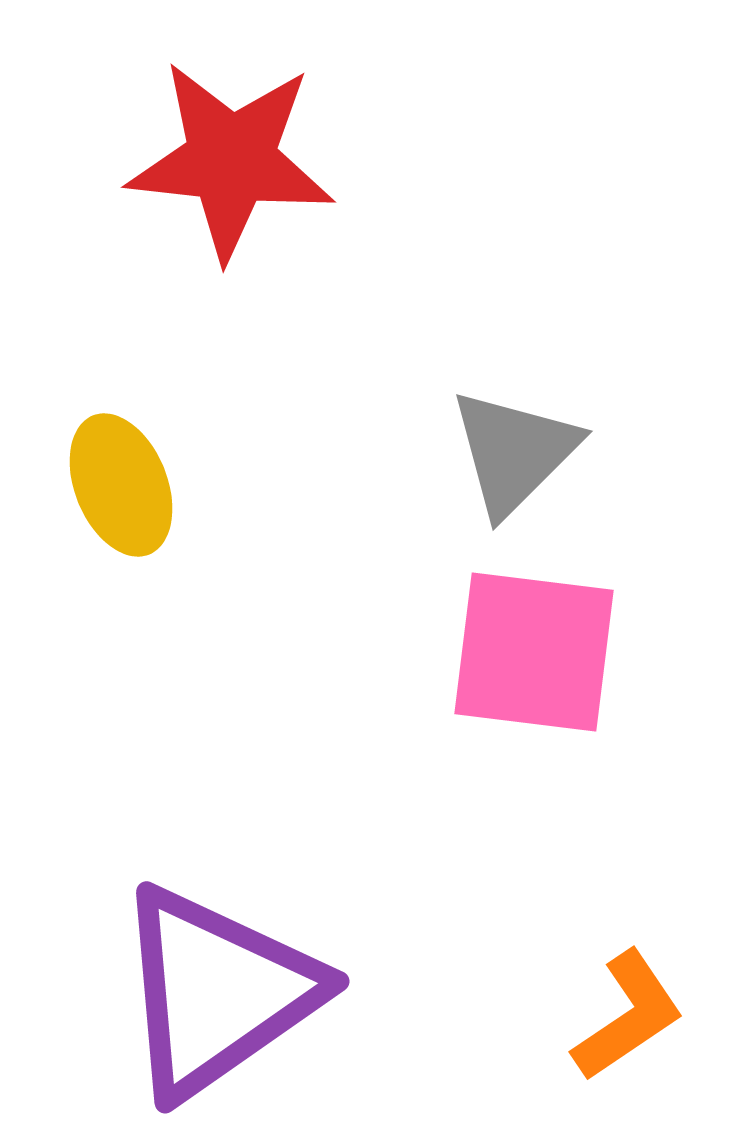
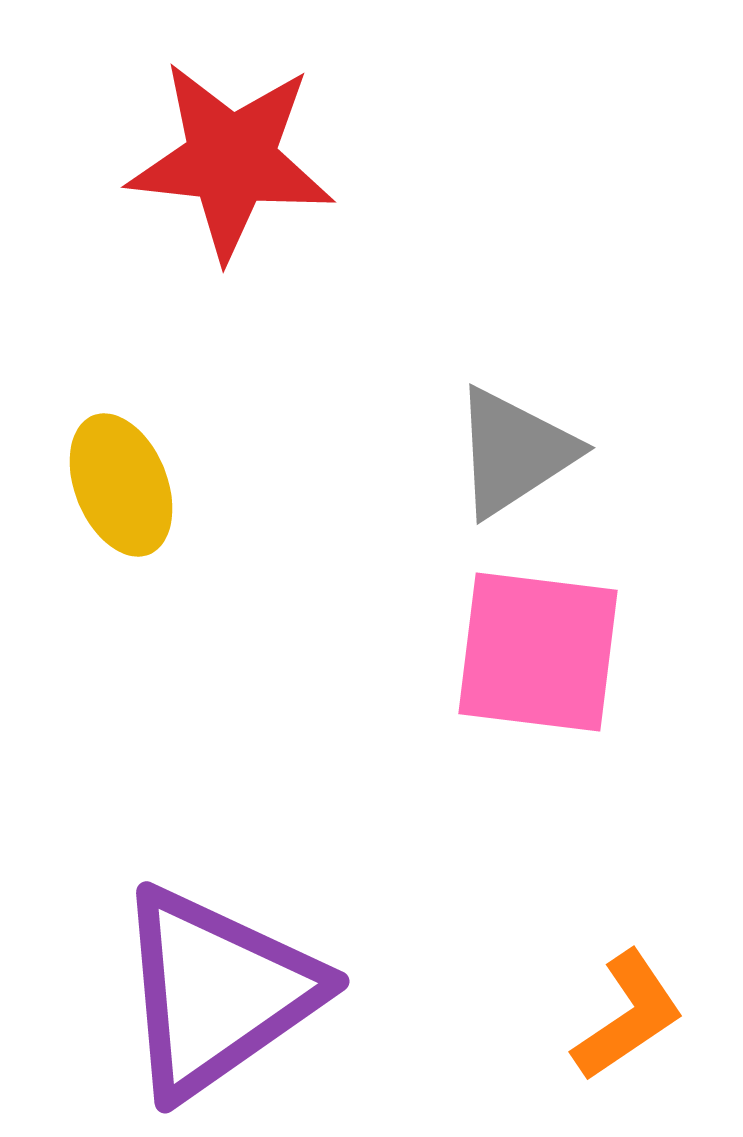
gray triangle: rotated 12 degrees clockwise
pink square: moved 4 px right
